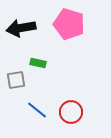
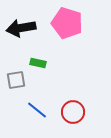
pink pentagon: moved 2 px left, 1 px up
red circle: moved 2 px right
